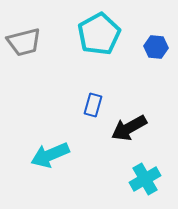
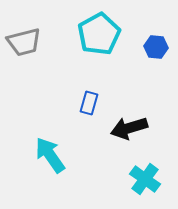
blue rectangle: moved 4 px left, 2 px up
black arrow: rotated 12 degrees clockwise
cyan arrow: rotated 78 degrees clockwise
cyan cross: rotated 24 degrees counterclockwise
